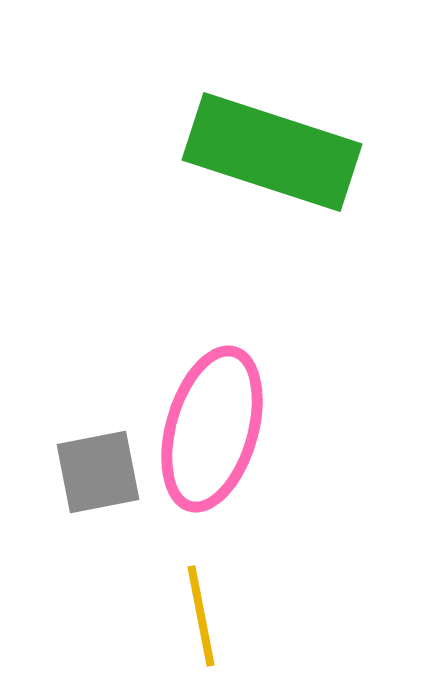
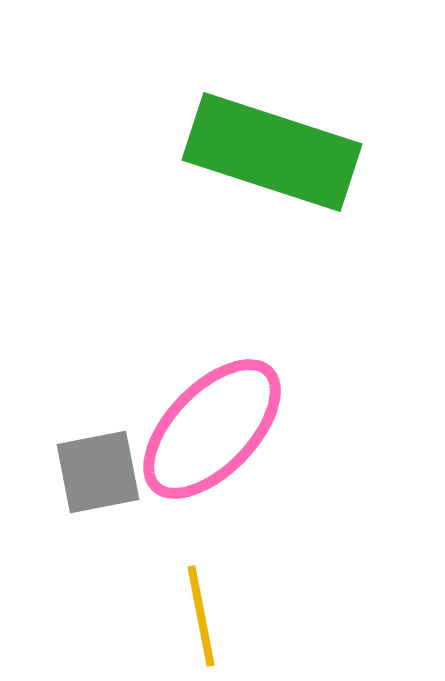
pink ellipse: rotated 28 degrees clockwise
